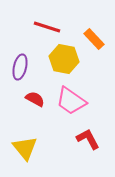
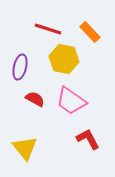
red line: moved 1 px right, 2 px down
orange rectangle: moved 4 px left, 7 px up
